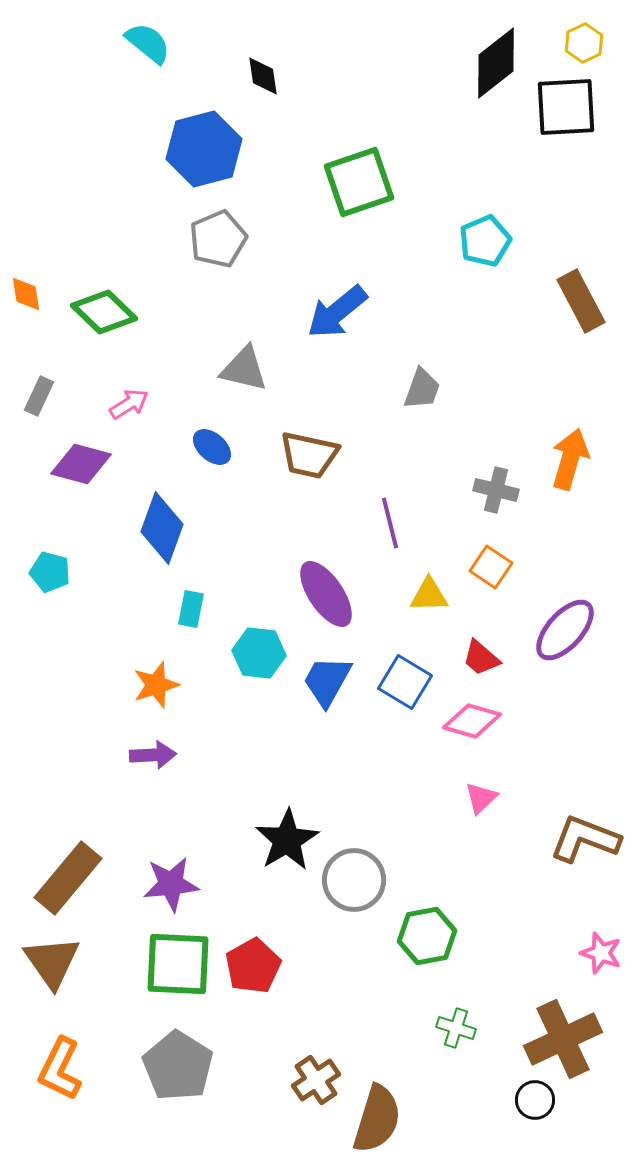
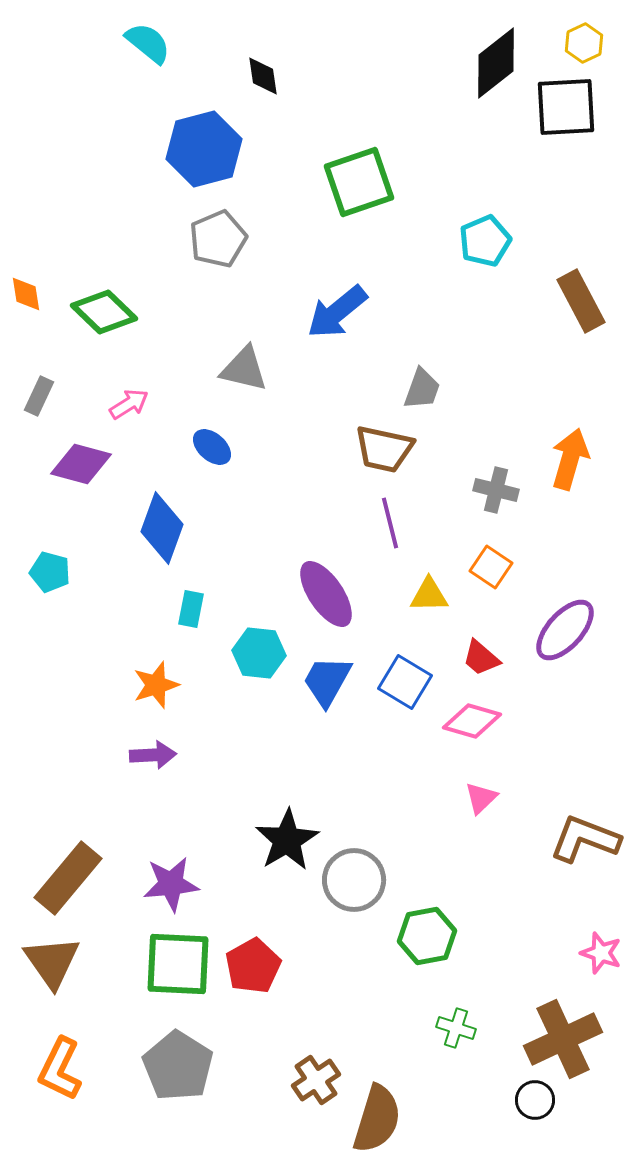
brown trapezoid at (309, 455): moved 75 px right, 6 px up
